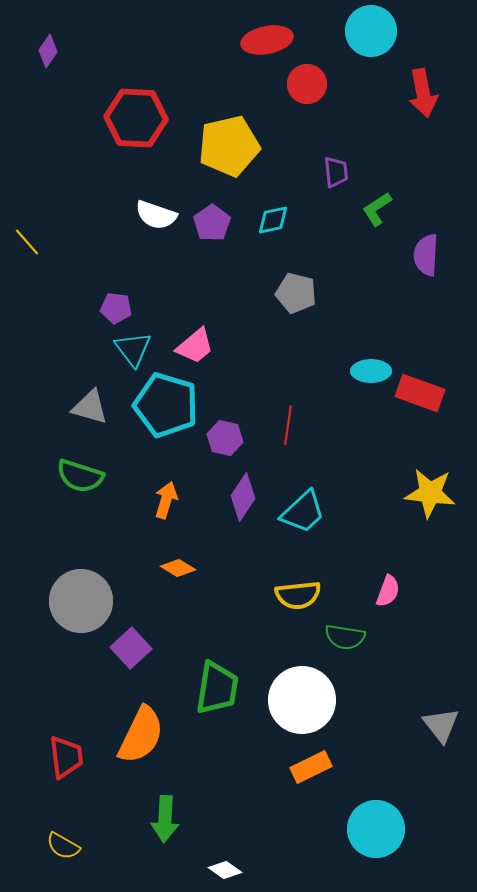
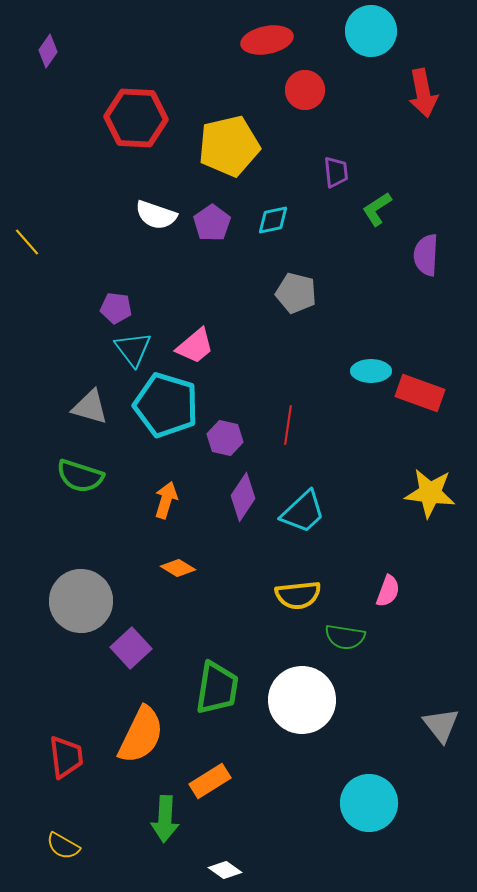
red circle at (307, 84): moved 2 px left, 6 px down
orange rectangle at (311, 767): moved 101 px left, 14 px down; rotated 6 degrees counterclockwise
cyan circle at (376, 829): moved 7 px left, 26 px up
